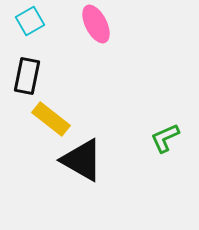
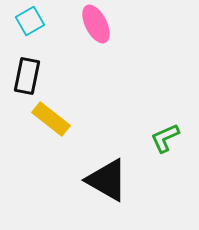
black triangle: moved 25 px right, 20 px down
